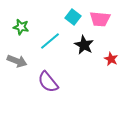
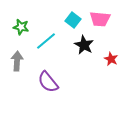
cyan square: moved 3 px down
cyan line: moved 4 px left
gray arrow: rotated 108 degrees counterclockwise
